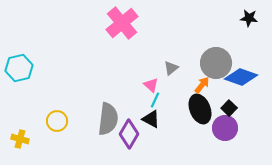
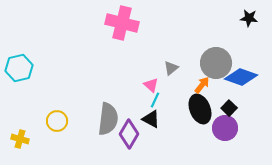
pink cross: rotated 36 degrees counterclockwise
